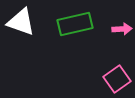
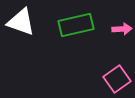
green rectangle: moved 1 px right, 1 px down
